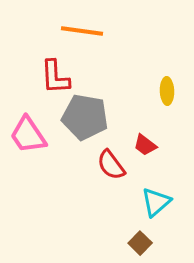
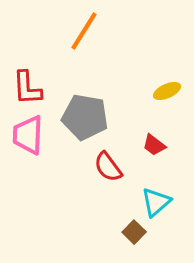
orange line: moved 2 px right; rotated 66 degrees counterclockwise
red L-shape: moved 28 px left, 11 px down
yellow ellipse: rotated 68 degrees clockwise
pink trapezoid: rotated 36 degrees clockwise
red trapezoid: moved 9 px right
red semicircle: moved 3 px left, 2 px down
brown square: moved 6 px left, 11 px up
